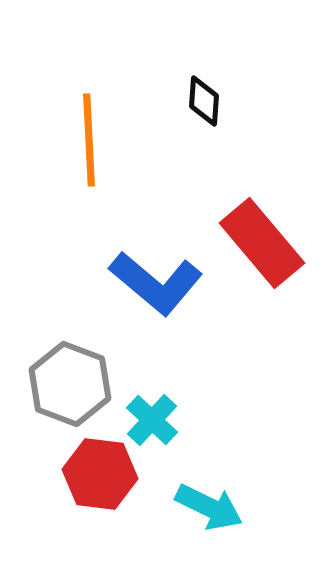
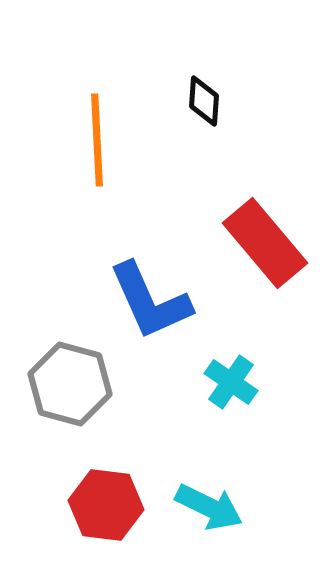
orange line: moved 8 px right
red rectangle: moved 3 px right
blue L-shape: moved 6 px left, 18 px down; rotated 26 degrees clockwise
gray hexagon: rotated 6 degrees counterclockwise
cyan cross: moved 79 px right, 38 px up; rotated 8 degrees counterclockwise
red hexagon: moved 6 px right, 31 px down
